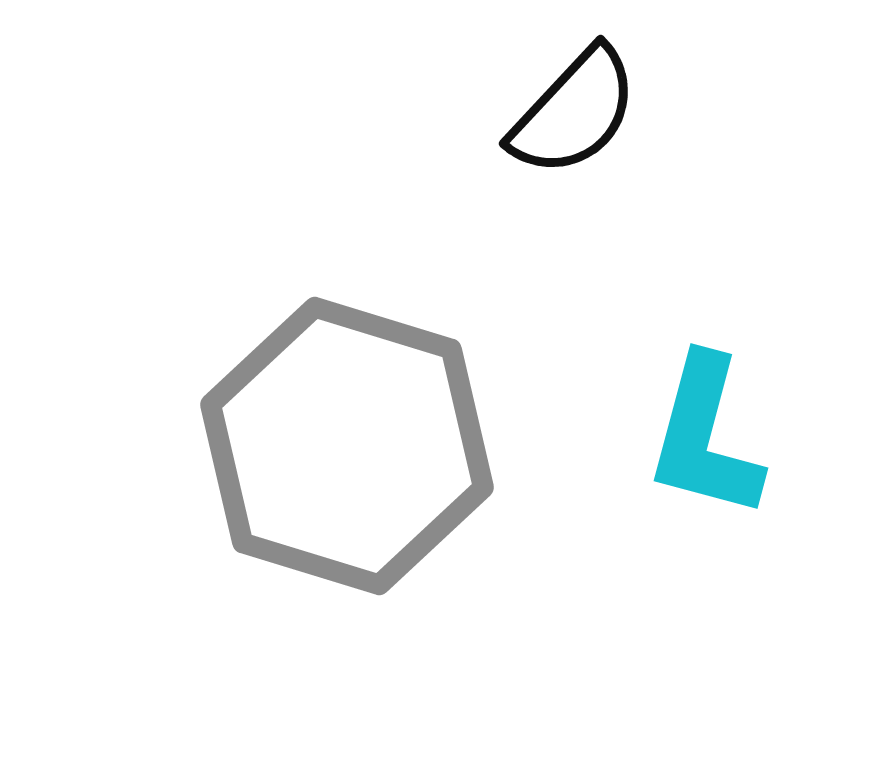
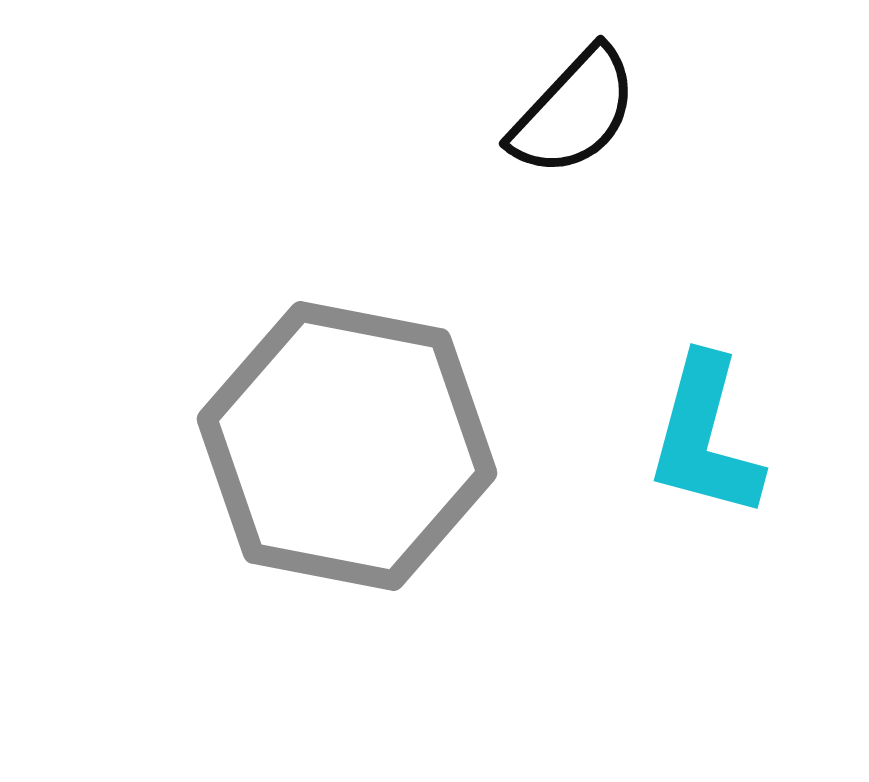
gray hexagon: rotated 6 degrees counterclockwise
